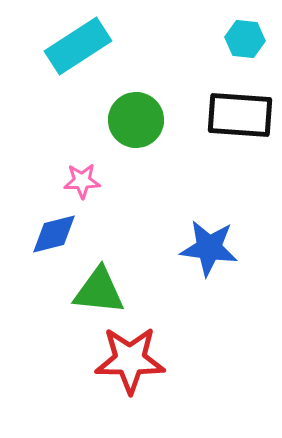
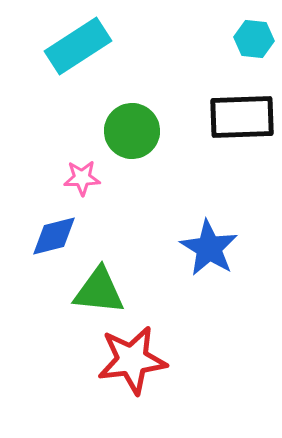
cyan hexagon: moved 9 px right
black rectangle: moved 2 px right, 2 px down; rotated 6 degrees counterclockwise
green circle: moved 4 px left, 11 px down
pink star: moved 3 px up
blue diamond: moved 2 px down
blue star: rotated 24 degrees clockwise
red star: moved 2 px right; rotated 8 degrees counterclockwise
